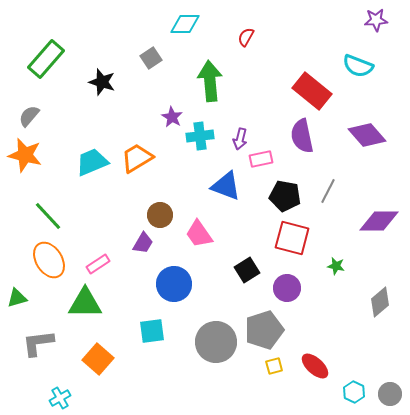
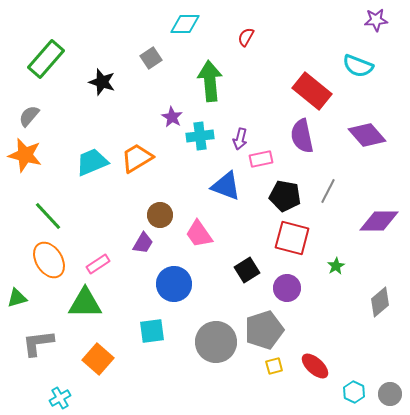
green star at (336, 266): rotated 30 degrees clockwise
